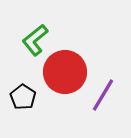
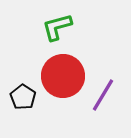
green L-shape: moved 22 px right, 13 px up; rotated 24 degrees clockwise
red circle: moved 2 px left, 4 px down
